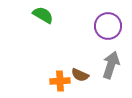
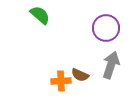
green semicircle: moved 3 px left; rotated 10 degrees clockwise
purple circle: moved 2 px left, 2 px down
orange cross: moved 1 px right
